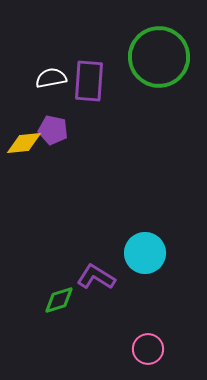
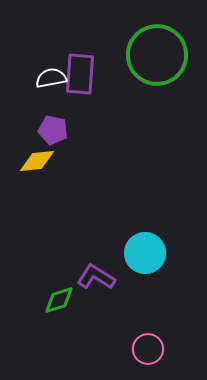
green circle: moved 2 px left, 2 px up
purple rectangle: moved 9 px left, 7 px up
yellow diamond: moved 13 px right, 18 px down
